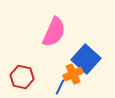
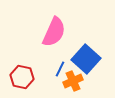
orange cross: moved 7 px down
blue line: moved 18 px up
